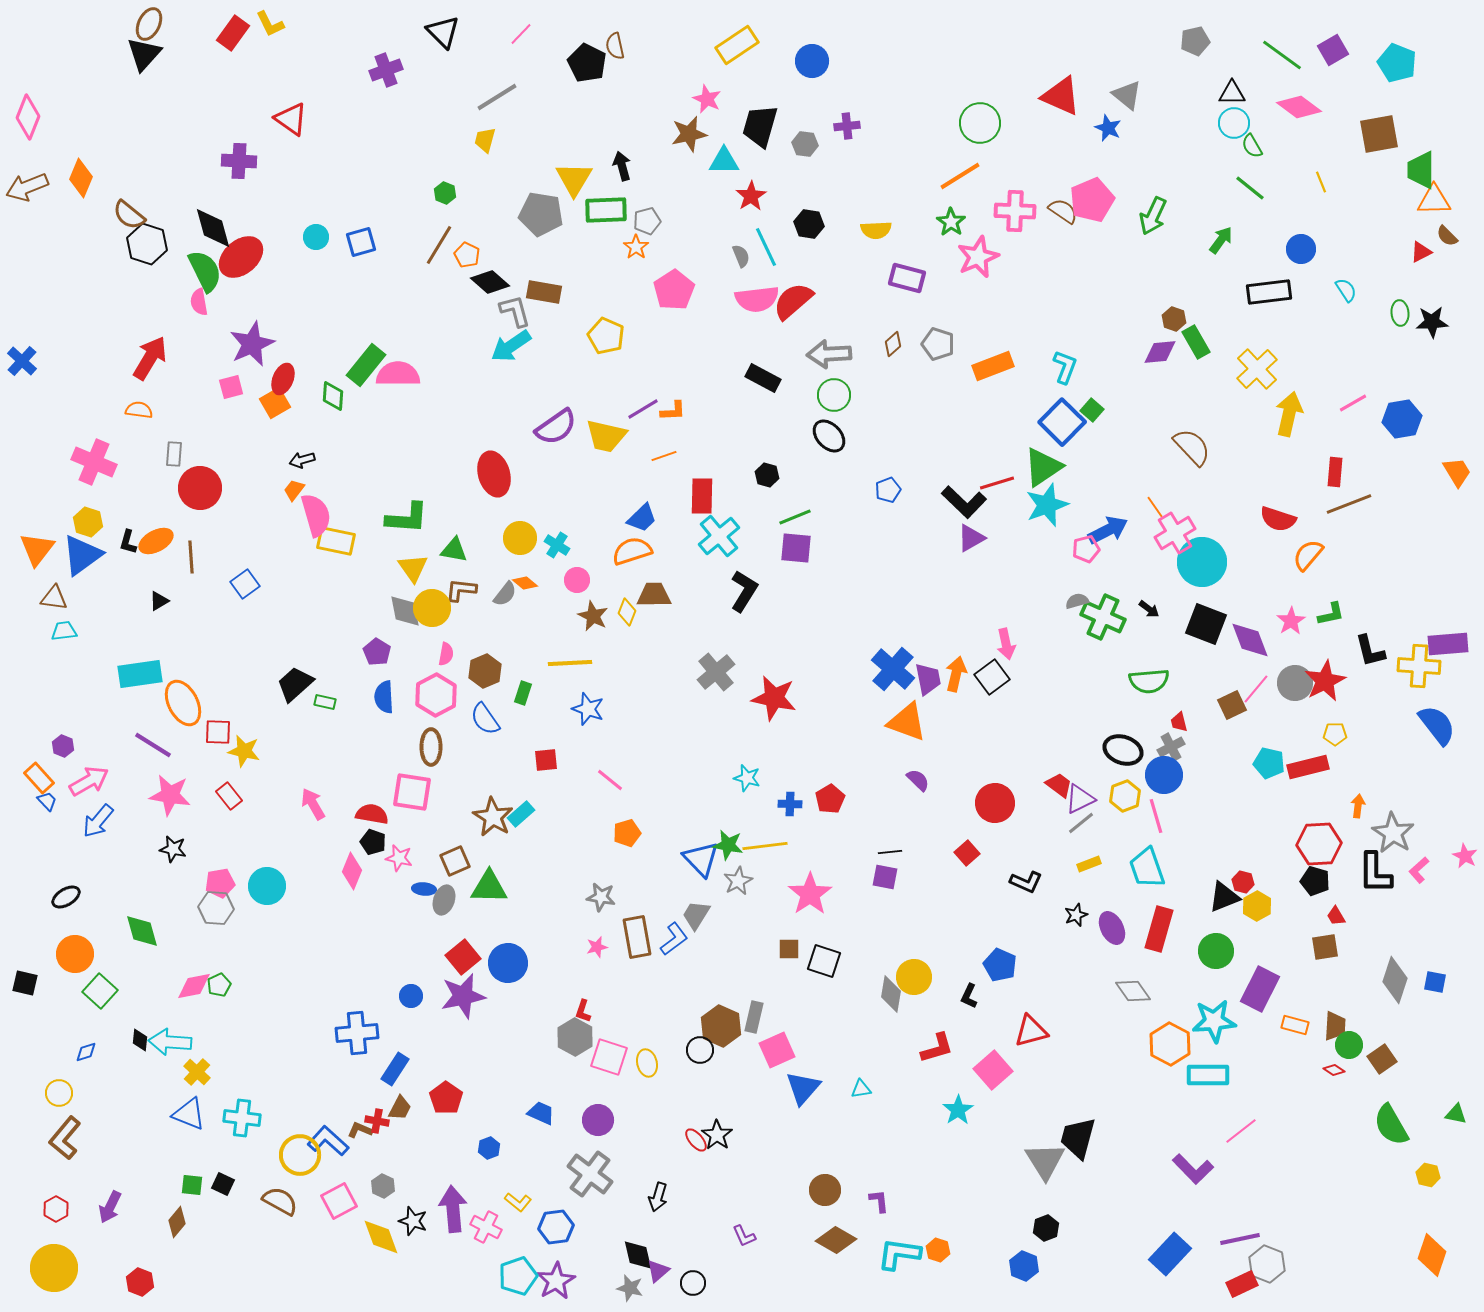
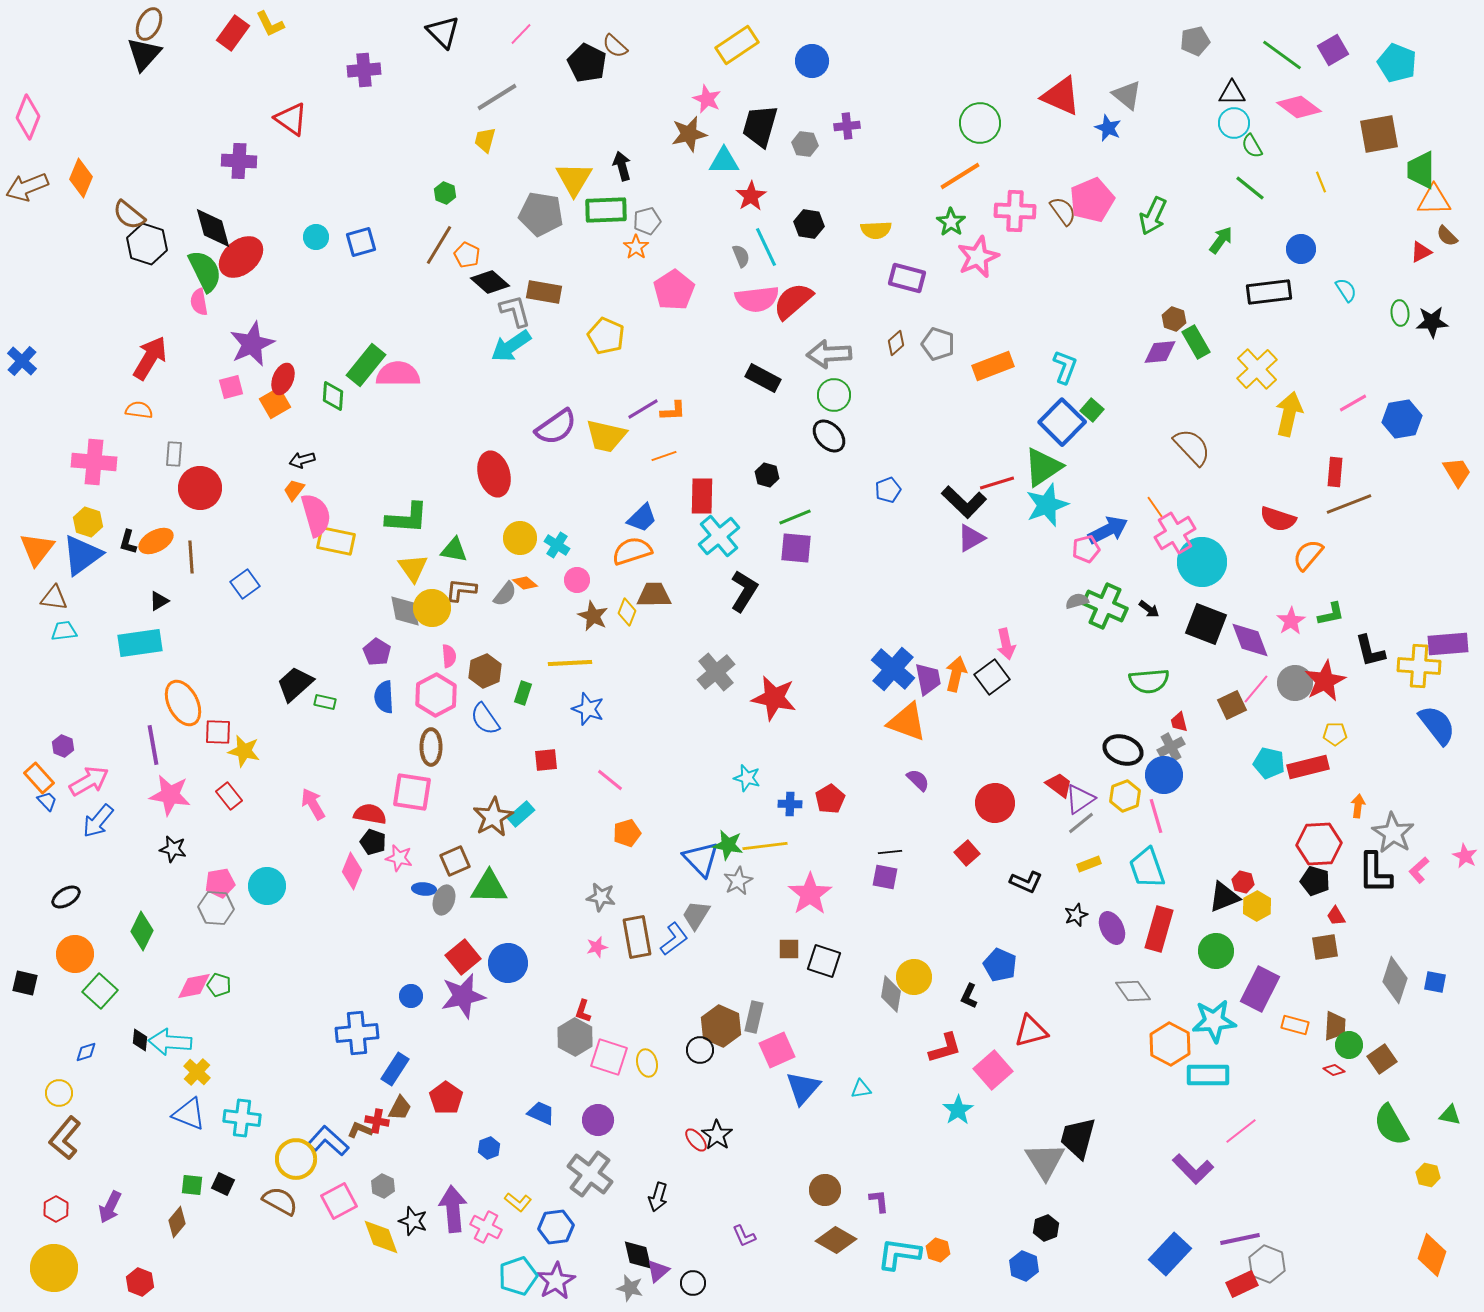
brown semicircle at (615, 46): rotated 36 degrees counterclockwise
purple cross at (386, 70): moved 22 px left; rotated 16 degrees clockwise
brown semicircle at (1063, 211): rotated 20 degrees clockwise
brown diamond at (893, 344): moved 3 px right, 1 px up
pink cross at (94, 462): rotated 18 degrees counterclockwise
green cross at (1103, 617): moved 2 px right, 11 px up
pink semicircle at (446, 654): moved 3 px right, 2 px down; rotated 15 degrees counterclockwise
cyan rectangle at (140, 674): moved 31 px up
purple line at (153, 745): rotated 48 degrees clockwise
purple triangle at (1080, 799): rotated 8 degrees counterclockwise
red semicircle at (372, 814): moved 2 px left
brown star at (493, 817): rotated 12 degrees clockwise
green diamond at (142, 931): rotated 42 degrees clockwise
green pentagon at (219, 985): rotated 30 degrees counterclockwise
red L-shape at (937, 1048): moved 8 px right
green triangle at (1456, 1114): moved 6 px left, 1 px down
yellow circle at (300, 1155): moved 4 px left, 4 px down
